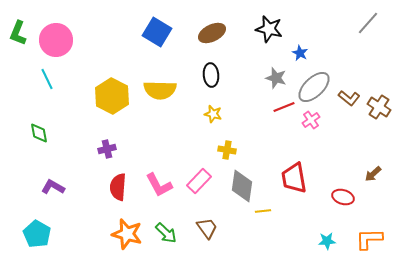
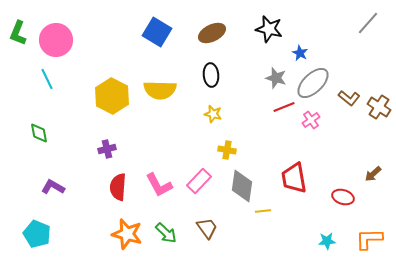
gray ellipse: moved 1 px left, 4 px up
cyan pentagon: rotated 8 degrees counterclockwise
